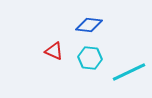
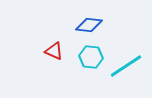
cyan hexagon: moved 1 px right, 1 px up
cyan line: moved 3 px left, 6 px up; rotated 8 degrees counterclockwise
